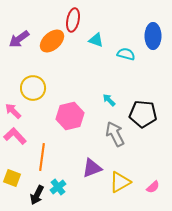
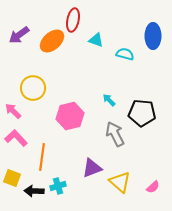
purple arrow: moved 4 px up
cyan semicircle: moved 1 px left
black pentagon: moved 1 px left, 1 px up
pink L-shape: moved 1 px right, 2 px down
yellow triangle: rotated 50 degrees counterclockwise
cyan cross: moved 1 px up; rotated 21 degrees clockwise
black arrow: moved 3 px left, 4 px up; rotated 66 degrees clockwise
